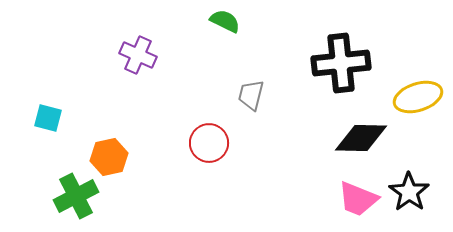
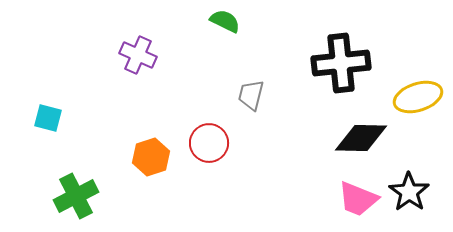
orange hexagon: moved 42 px right; rotated 6 degrees counterclockwise
